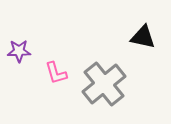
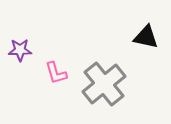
black triangle: moved 3 px right
purple star: moved 1 px right, 1 px up
